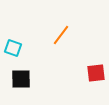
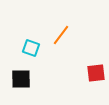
cyan square: moved 18 px right
